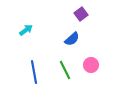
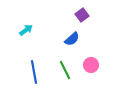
purple square: moved 1 px right, 1 px down
